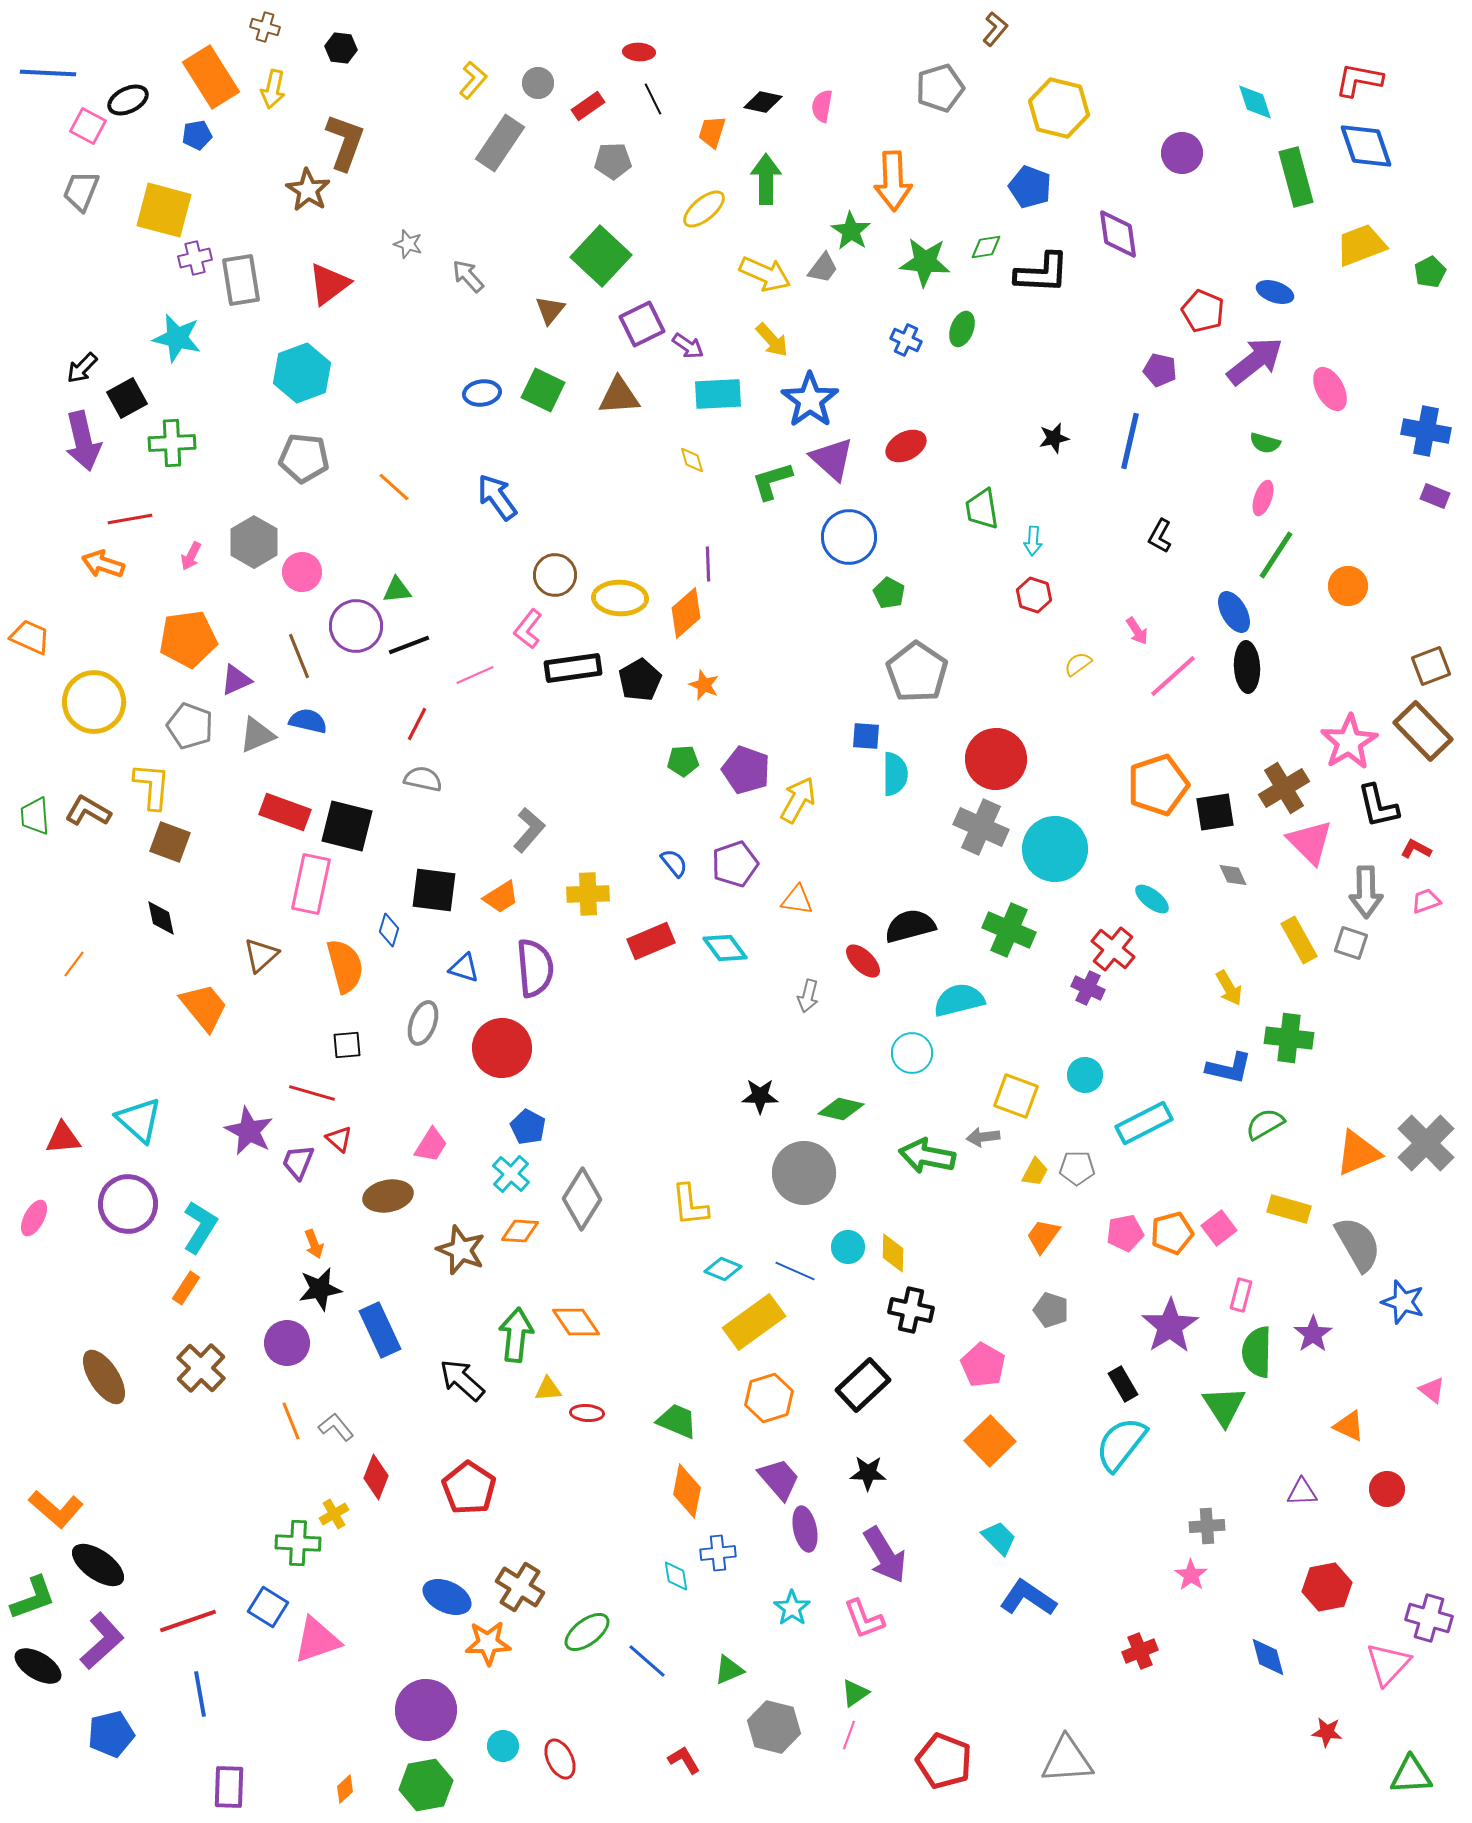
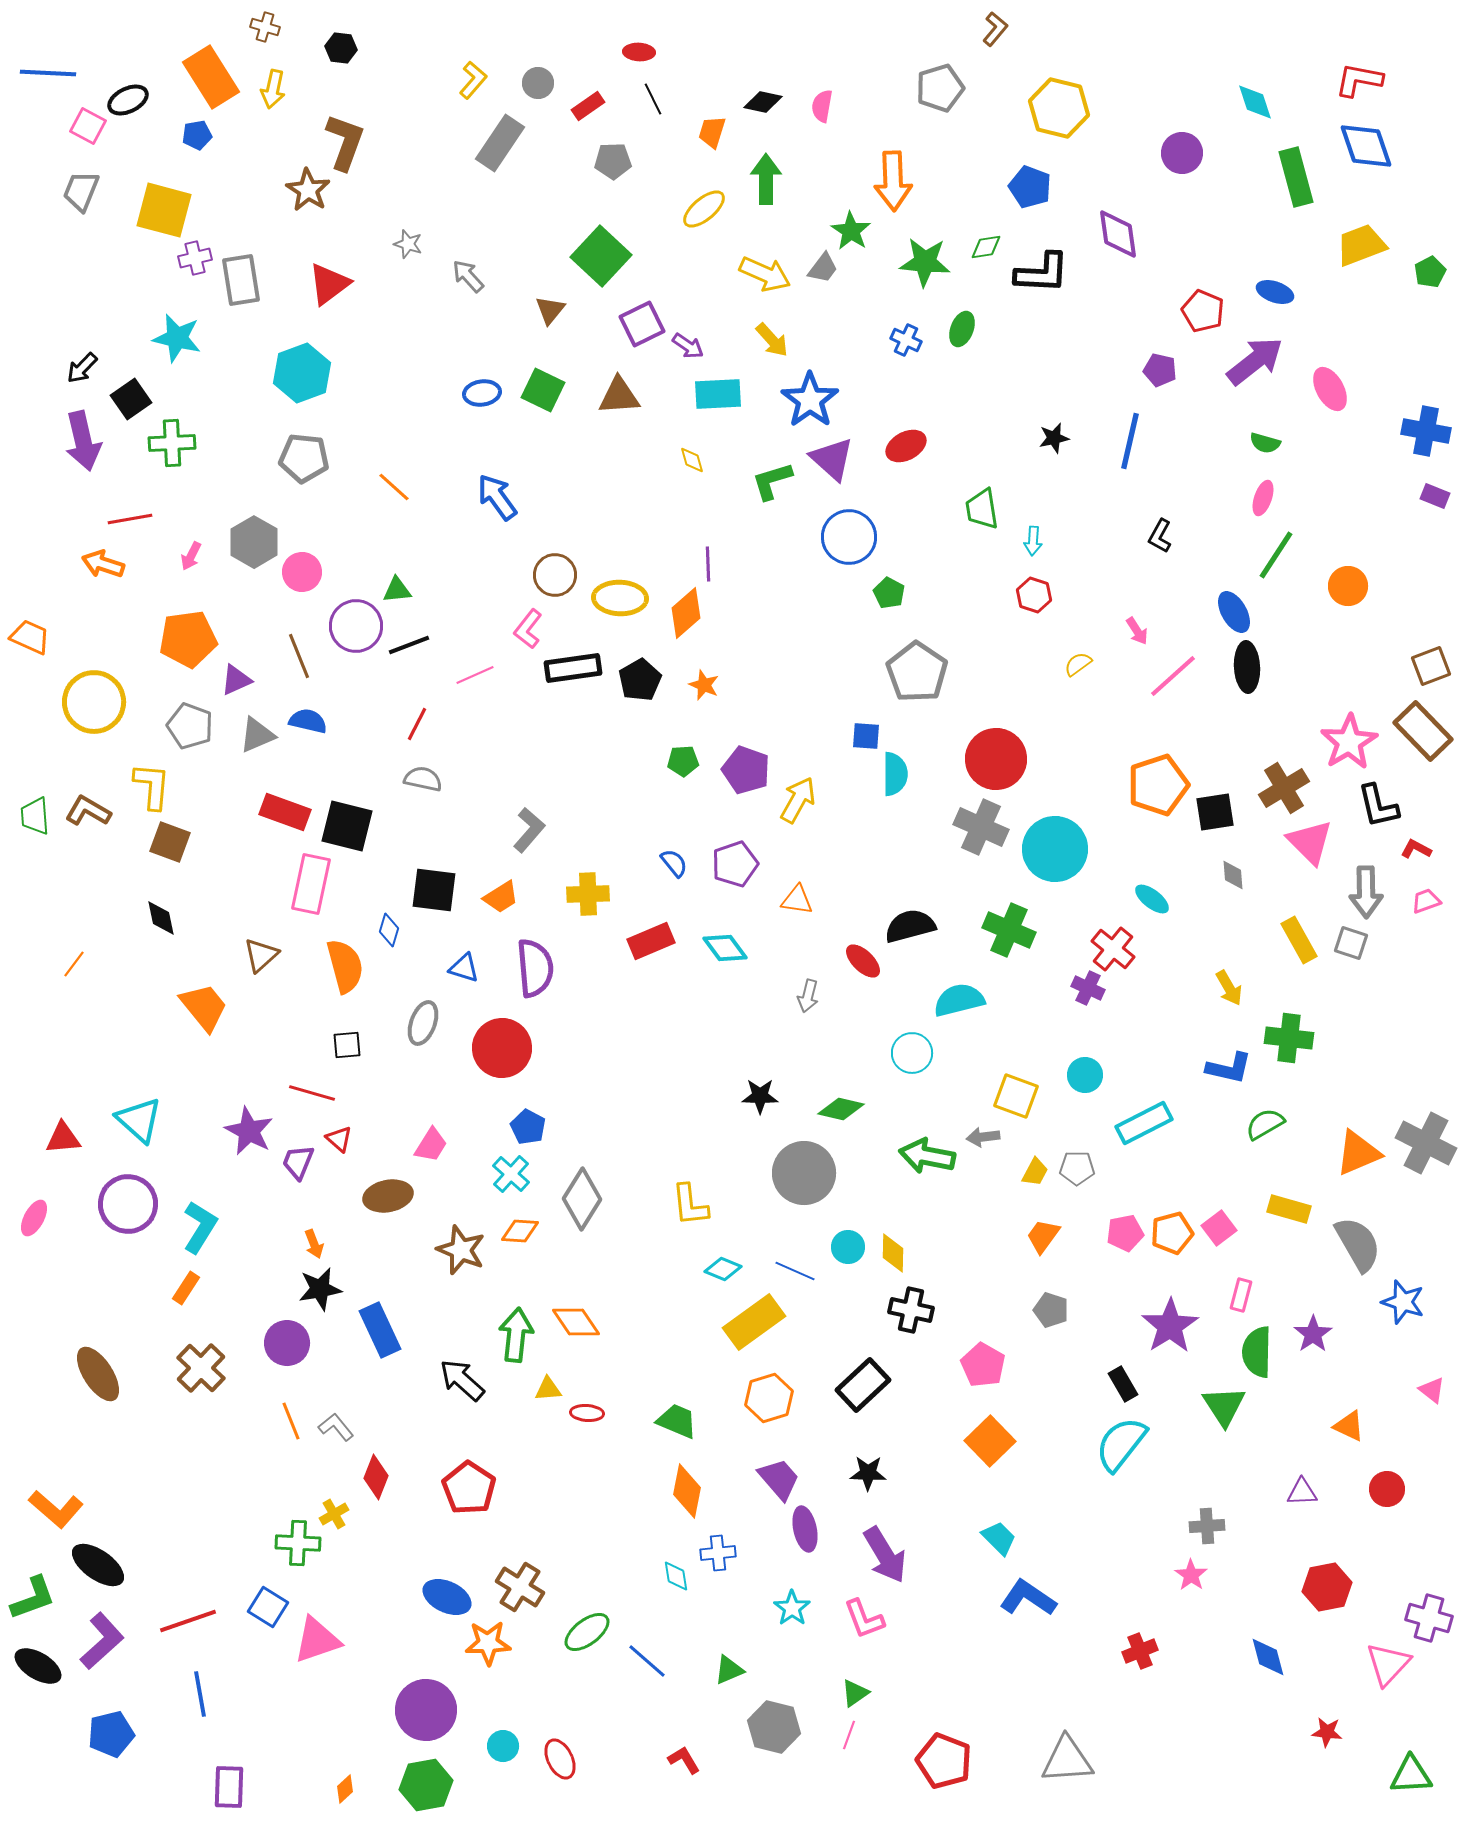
black square at (127, 398): moved 4 px right, 1 px down; rotated 6 degrees counterclockwise
gray diamond at (1233, 875): rotated 20 degrees clockwise
gray cross at (1426, 1143): rotated 18 degrees counterclockwise
brown ellipse at (104, 1377): moved 6 px left, 3 px up
